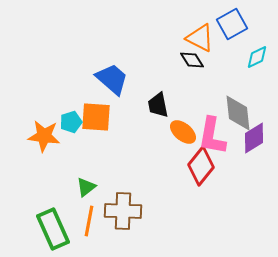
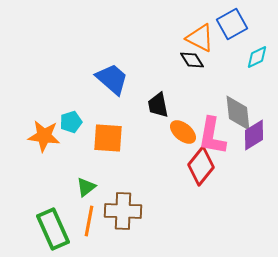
orange square: moved 12 px right, 21 px down
purple diamond: moved 3 px up
